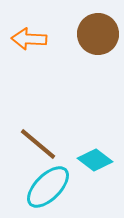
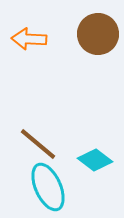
cyan ellipse: rotated 69 degrees counterclockwise
